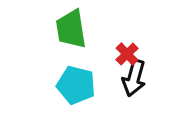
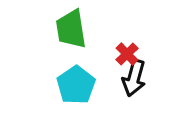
cyan pentagon: rotated 24 degrees clockwise
